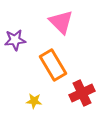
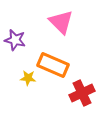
purple star: rotated 20 degrees clockwise
orange rectangle: rotated 36 degrees counterclockwise
yellow star: moved 6 px left, 23 px up
